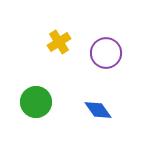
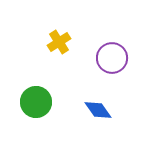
purple circle: moved 6 px right, 5 px down
